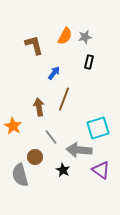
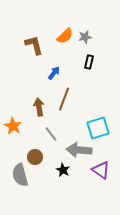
orange semicircle: rotated 18 degrees clockwise
gray line: moved 3 px up
